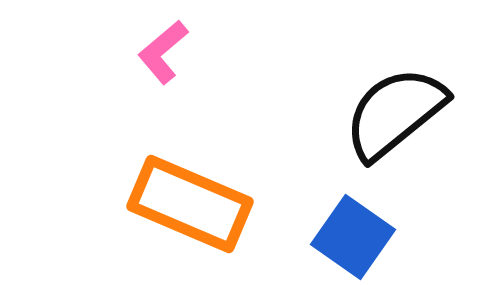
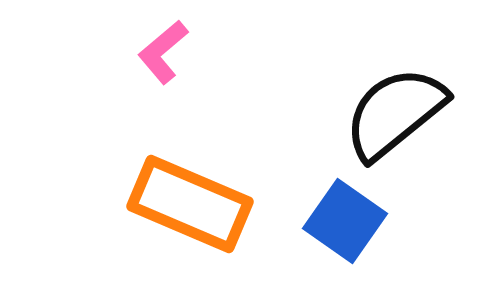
blue square: moved 8 px left, 16 px up
